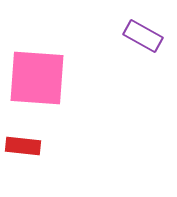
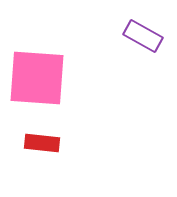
red rectangle: moved 19 px right, 3 px up
